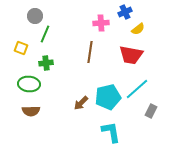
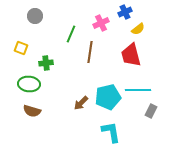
pink cross: rotated 21 degrees counterclockwise
green line: moved 26 px right
red trapezoid: rotated 65 degrees clockwise
cyan line: moved 1 px right, 1 px down; rotated 40 degrees clockwise
brown semicircle: moved 1 px right; rotated 18 degrees clockwise
